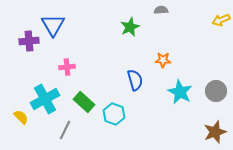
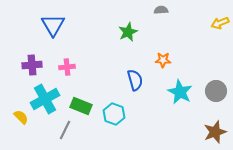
yellow arrow: moved 1 px left, 3 px down
green star: moved 2 px left, 5 px down
purple cross: moved 3 px right, 24 px down
green rectangle: moved 3 px left, 4 px down; rotated 20 degrees counterclockwise
